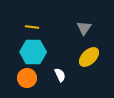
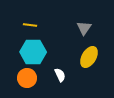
yellow line: moved 2 px left, 2 px up
yellow ellipse: rotated 15 degrees counterclockwise
